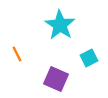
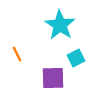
cyan square: moved 13 px left
purple square: moved 3 px left, 1 px up; rotated 25 degrees counterclockwise
